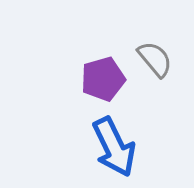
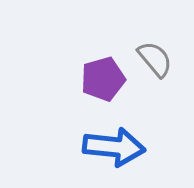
blue arrow: rotated 58 degrees counterclockwise
